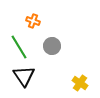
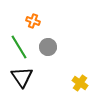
gray circle: moved 4 px left, 1 px down
black triangle: moved 2 px left, 1 px down
